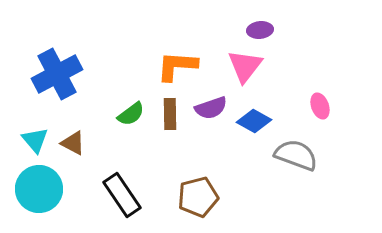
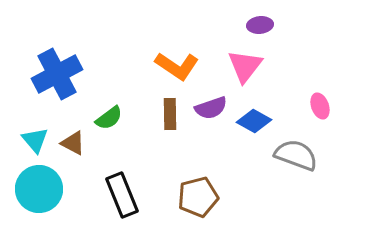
purple ellipse: moved 5 px up
orange L-shape: rotated 150 degrees counterclockwise
green semicircle: moved 22 px left, 4 px down
black rectangle: rotated 12 degrees clockwise
